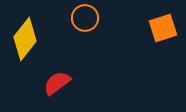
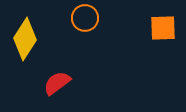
orange square: rotated 16 degrees clockwise
yellow diamond: rotated 6 degrees counterclockwise
